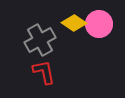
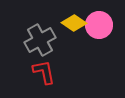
pink circle: moved 1 px down
